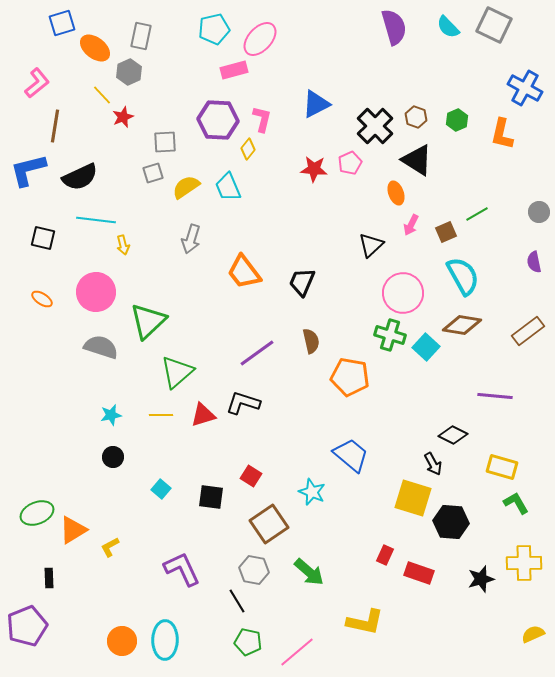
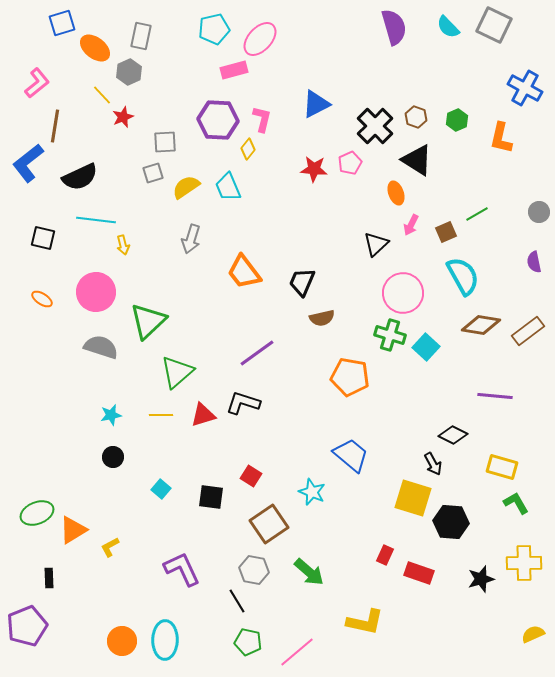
orange L-shape at (502, 134): moved 1 px left, 4 px down
blue L-shape at (28, 170): moved 7 px up; rotated 24 degrees counterclockwise
black triangle at (371, 245): moved 5 px right, 1 px up
brown diamond at (462, 325): moved 19 px right
brown semicircle at (311, 341): moved 11 px right, 23 px up; rotated 90 degrees clockwise
